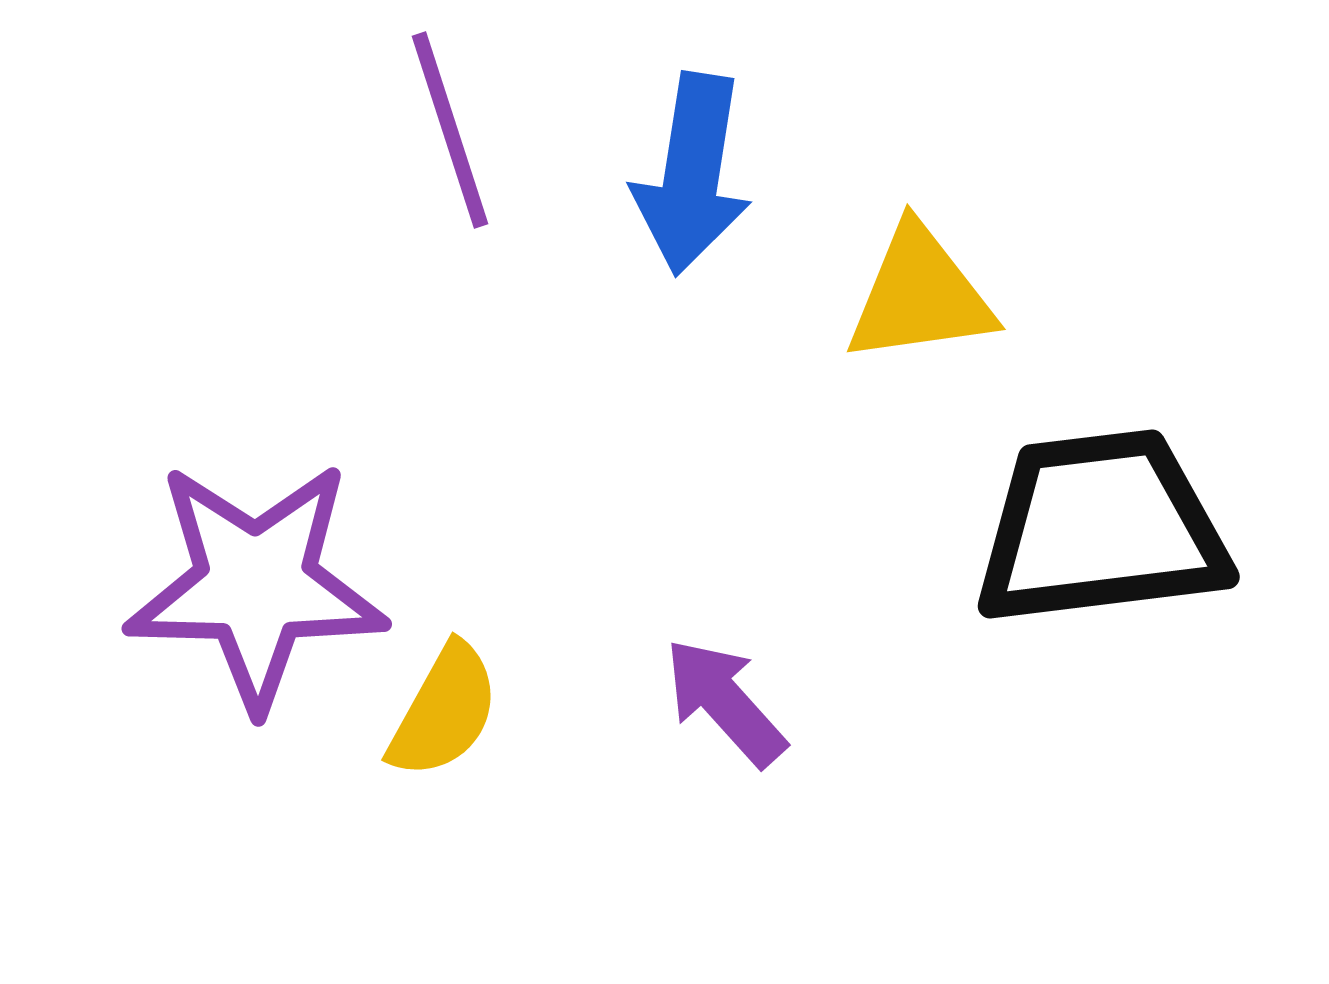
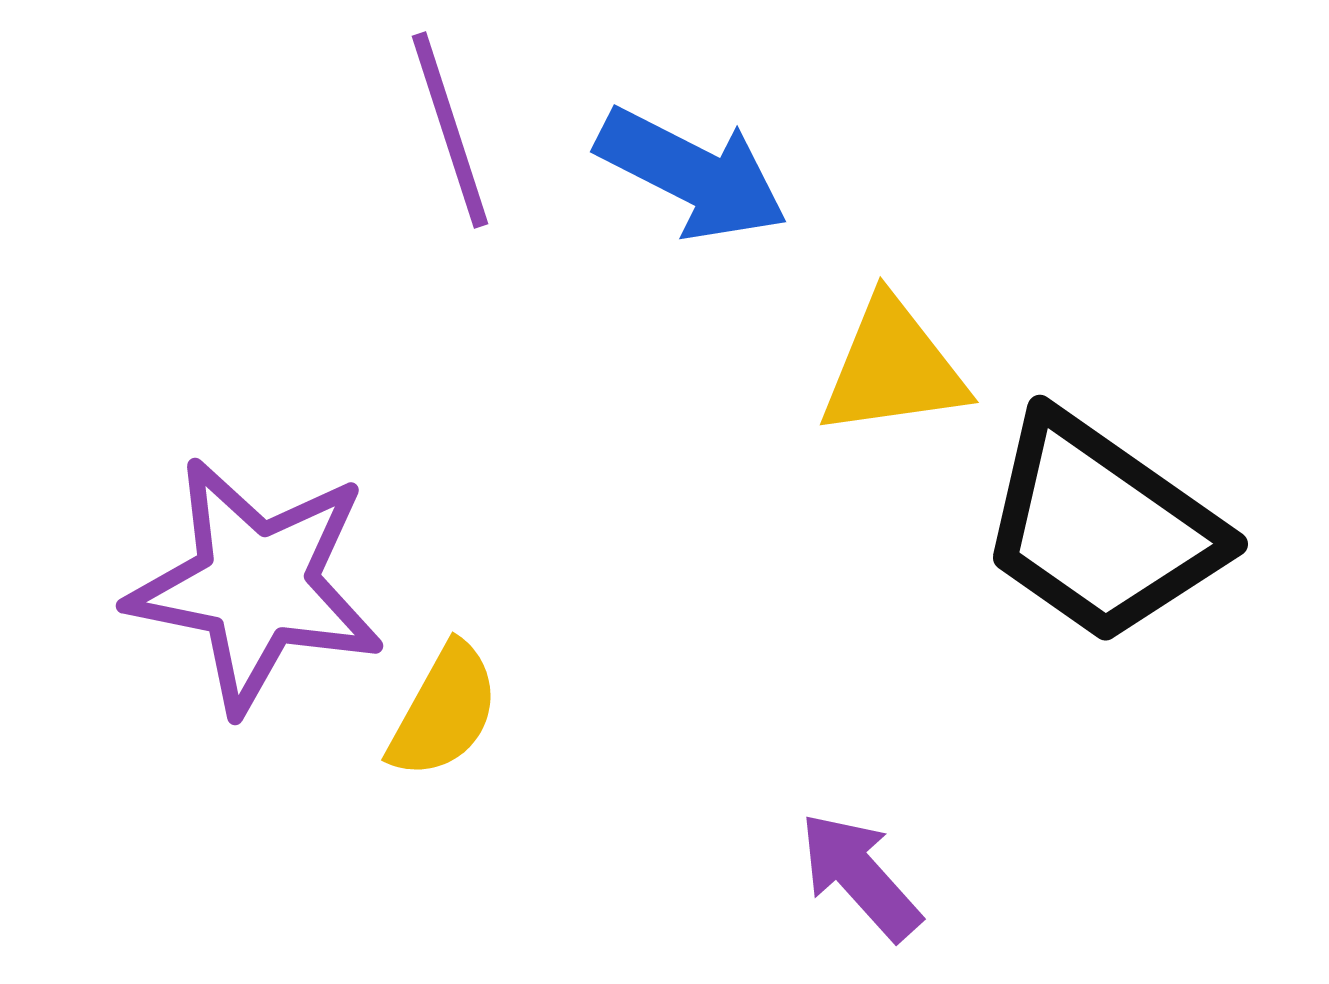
blue arrow: rotated 72 degrees counterclockwise
yellow triangle: moved 27 px left, 73 px down
black trapezoid: rotated 138 degrees counterclockwise
purple star: rotated 10 degrees clockwise
purple arrow: moved 135 px right, 174 px down
